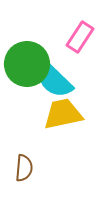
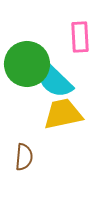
pink rectangle: rotated 36 degrees counterclockwise
brown semicircle: moved 11 px up
